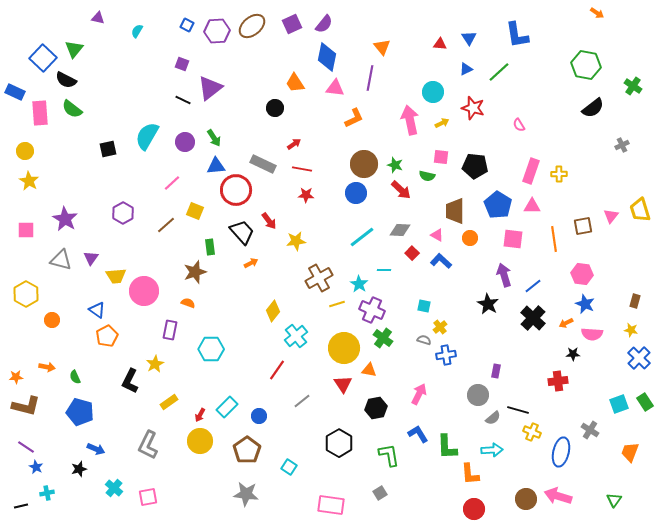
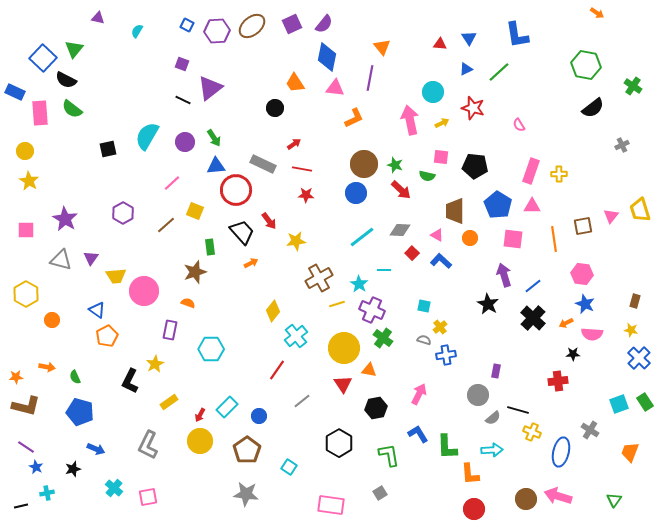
black star at (79, 469): moved 6 px left
